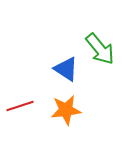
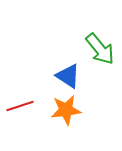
blue triangle: moved 2 px right, 7 px down
